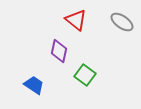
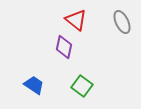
gray ellipse: rotated 30 degrees clockwise
purple diamond: moved 5 px right, 4 px up
green square: moved 3 px left, 11 px down
